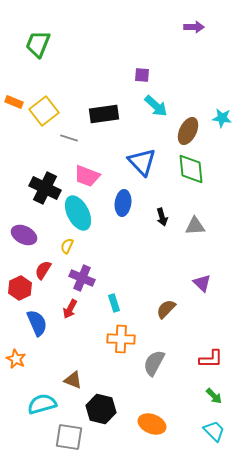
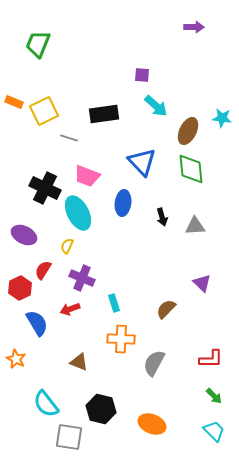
yellow square: rotated 12 degrees clockwise
red arrow: rotated 42 degrees clockwise
blue semicircle: rotated 8 degrees counterclockwise
brown triangle: moved 6 px right, 18 px up
cyan semicircle: moved 4 px right; rotated 112 degrees counterclockwise
